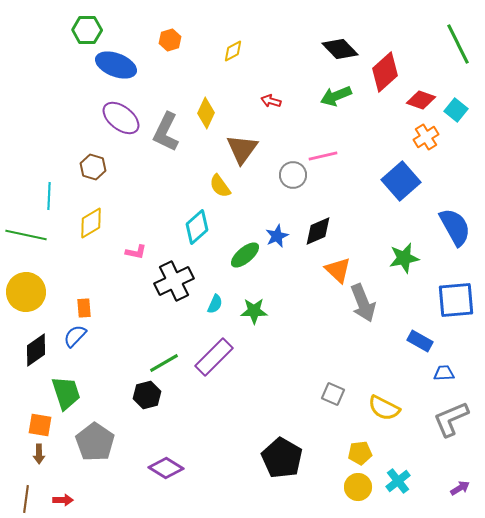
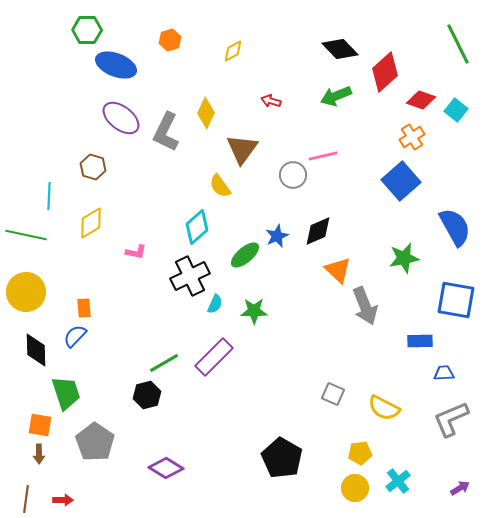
orange cross at (426, 137): moved 14 px left
black cross at (174, 281): moved 16 px right, 5 px up
blue square at (456, 300): rotated 15 degrees clockwise
gray arrow at (363, 303): moved 2 px right, 3 px down
blue rectangle at (420, 341): rotated 30 degrees counterclockwise
black diamond at (36, 350): rotated 56 degrees counterclockwise
yellow circle at (358, 487): moved 3 px left, 1 px down
